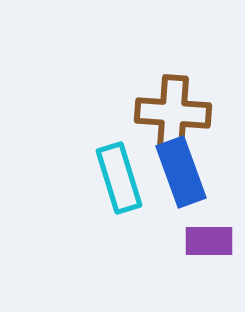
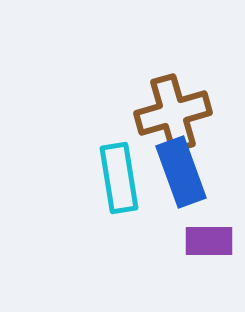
brown cross: rotated 20 degrees counterclockwise
cyan rectangle: rotated 8 degrees clockwise
